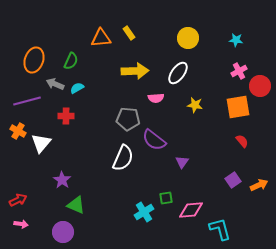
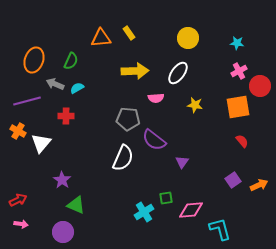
cyan star: moved 1 px right, 3 px down
